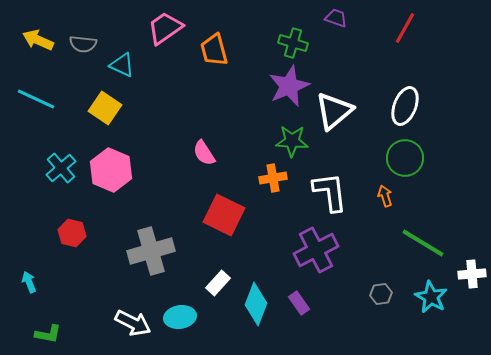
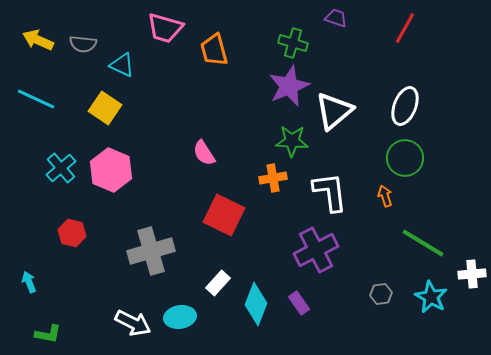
pink trapezoid: rotated 129 degrees counterclockwise
